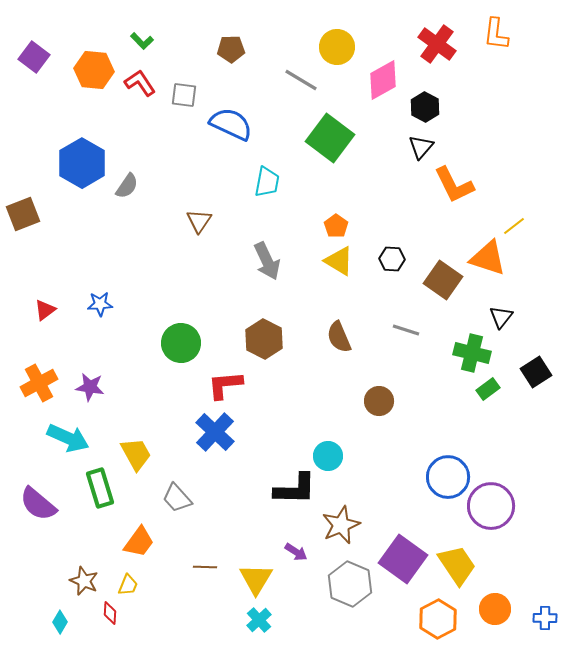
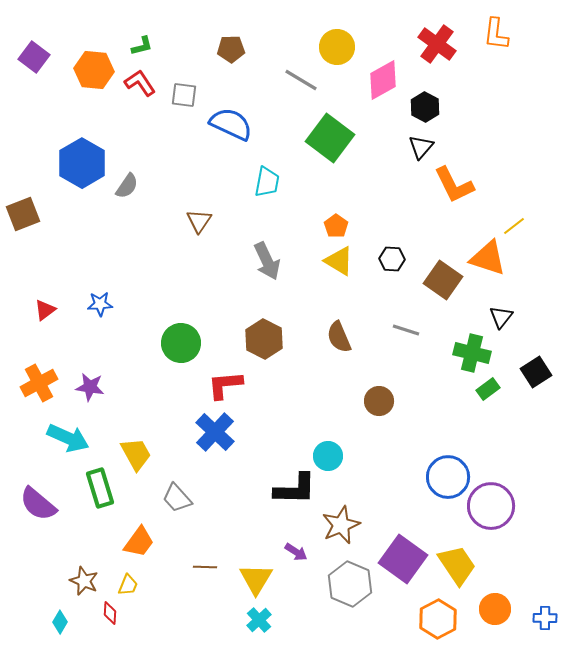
green L-shape at (142, 41): moved 5 px down; rotated 60 degrees counterclockwise
